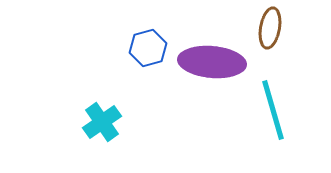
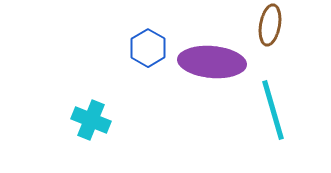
brown ellipse: moved 3 px up
blue hexagon: rotated 15 degrees counterclockwise
cyan cross: moved 11 px left, 2 px up; rotated 33 degrees counterclockwise
